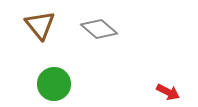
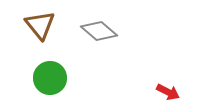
gray diamond: moved 2 px down
green circle: moved 4 px left, 6 px up
